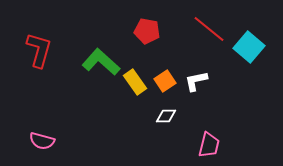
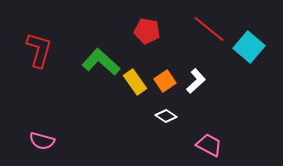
white L-shape: rotated 150 degrees clockwise
white diamond: rotated 35 degrees clockwise
pink trapezoid: rotated 76 degrees counterclockwise
